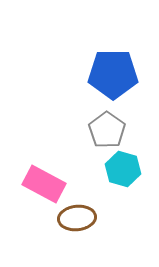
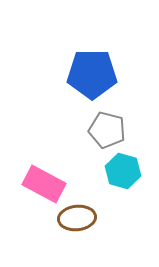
blue pentagon: moved 21 px left
gray pentagon: rotated 21 degrees counterclockwise
cyan hexagon: moved 2 px down
